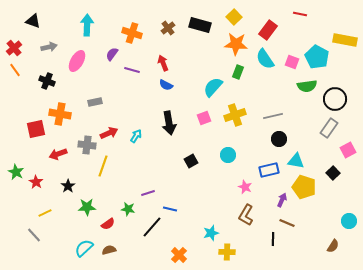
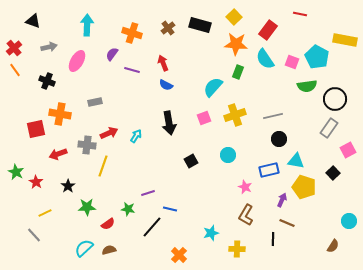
yellow cross at (227, 252): moved 10 px right, 3 px up
